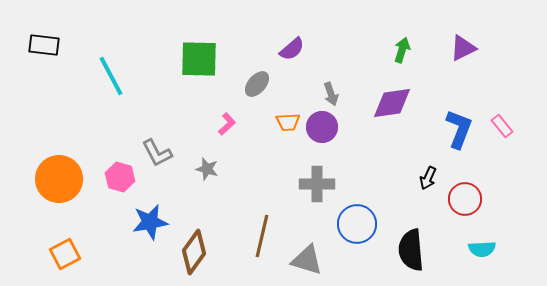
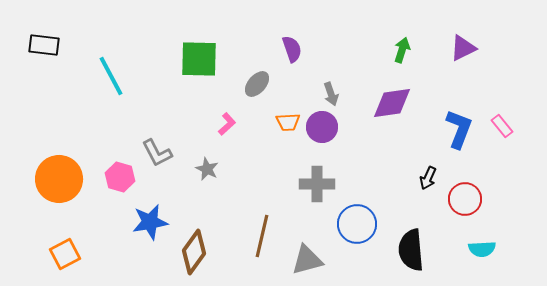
purple semicircle: rotated 68 degrees counterclockwise
gray star: rotated 10 degrees clockwise
gray triangle: rotated 32 degrees counterclockwise
